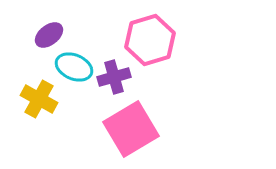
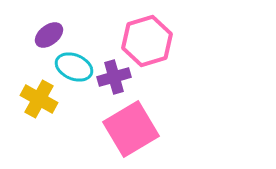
pink hexagon: moved 3 px left, 1 px down
